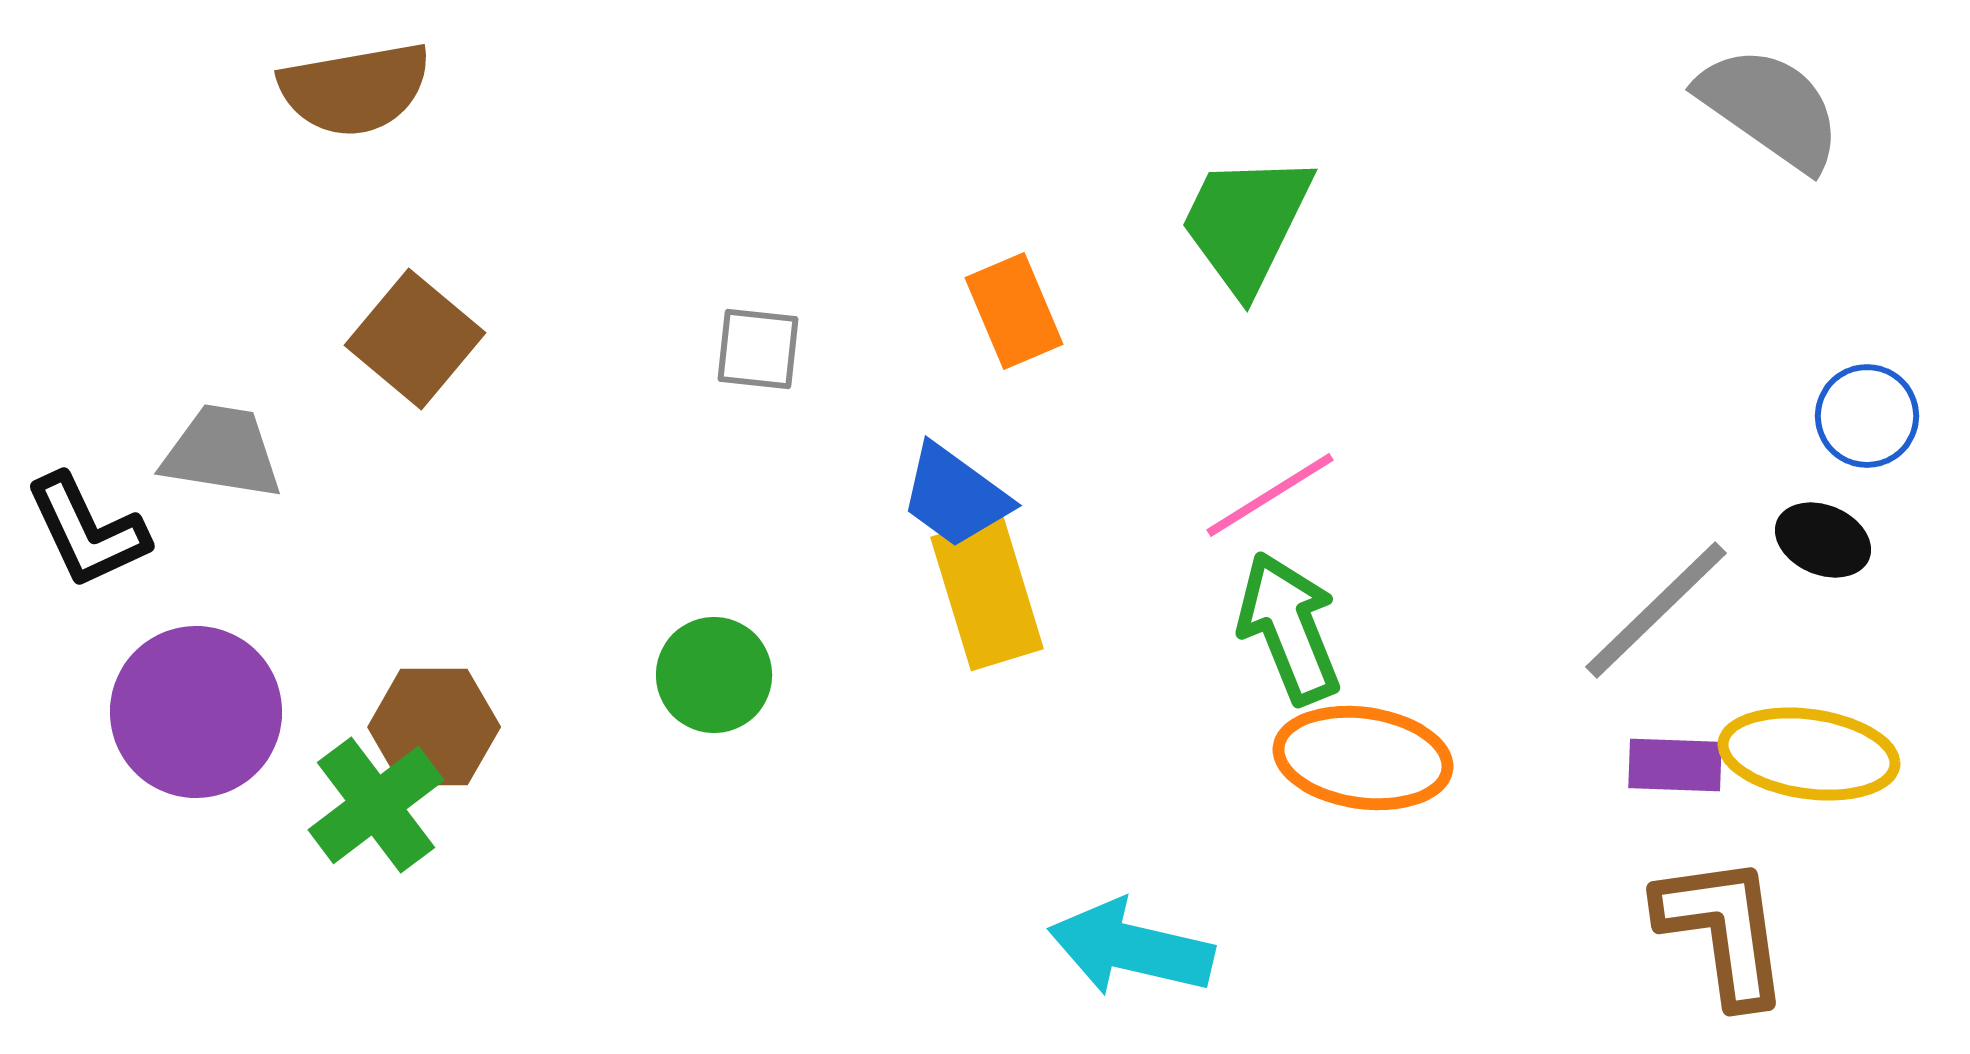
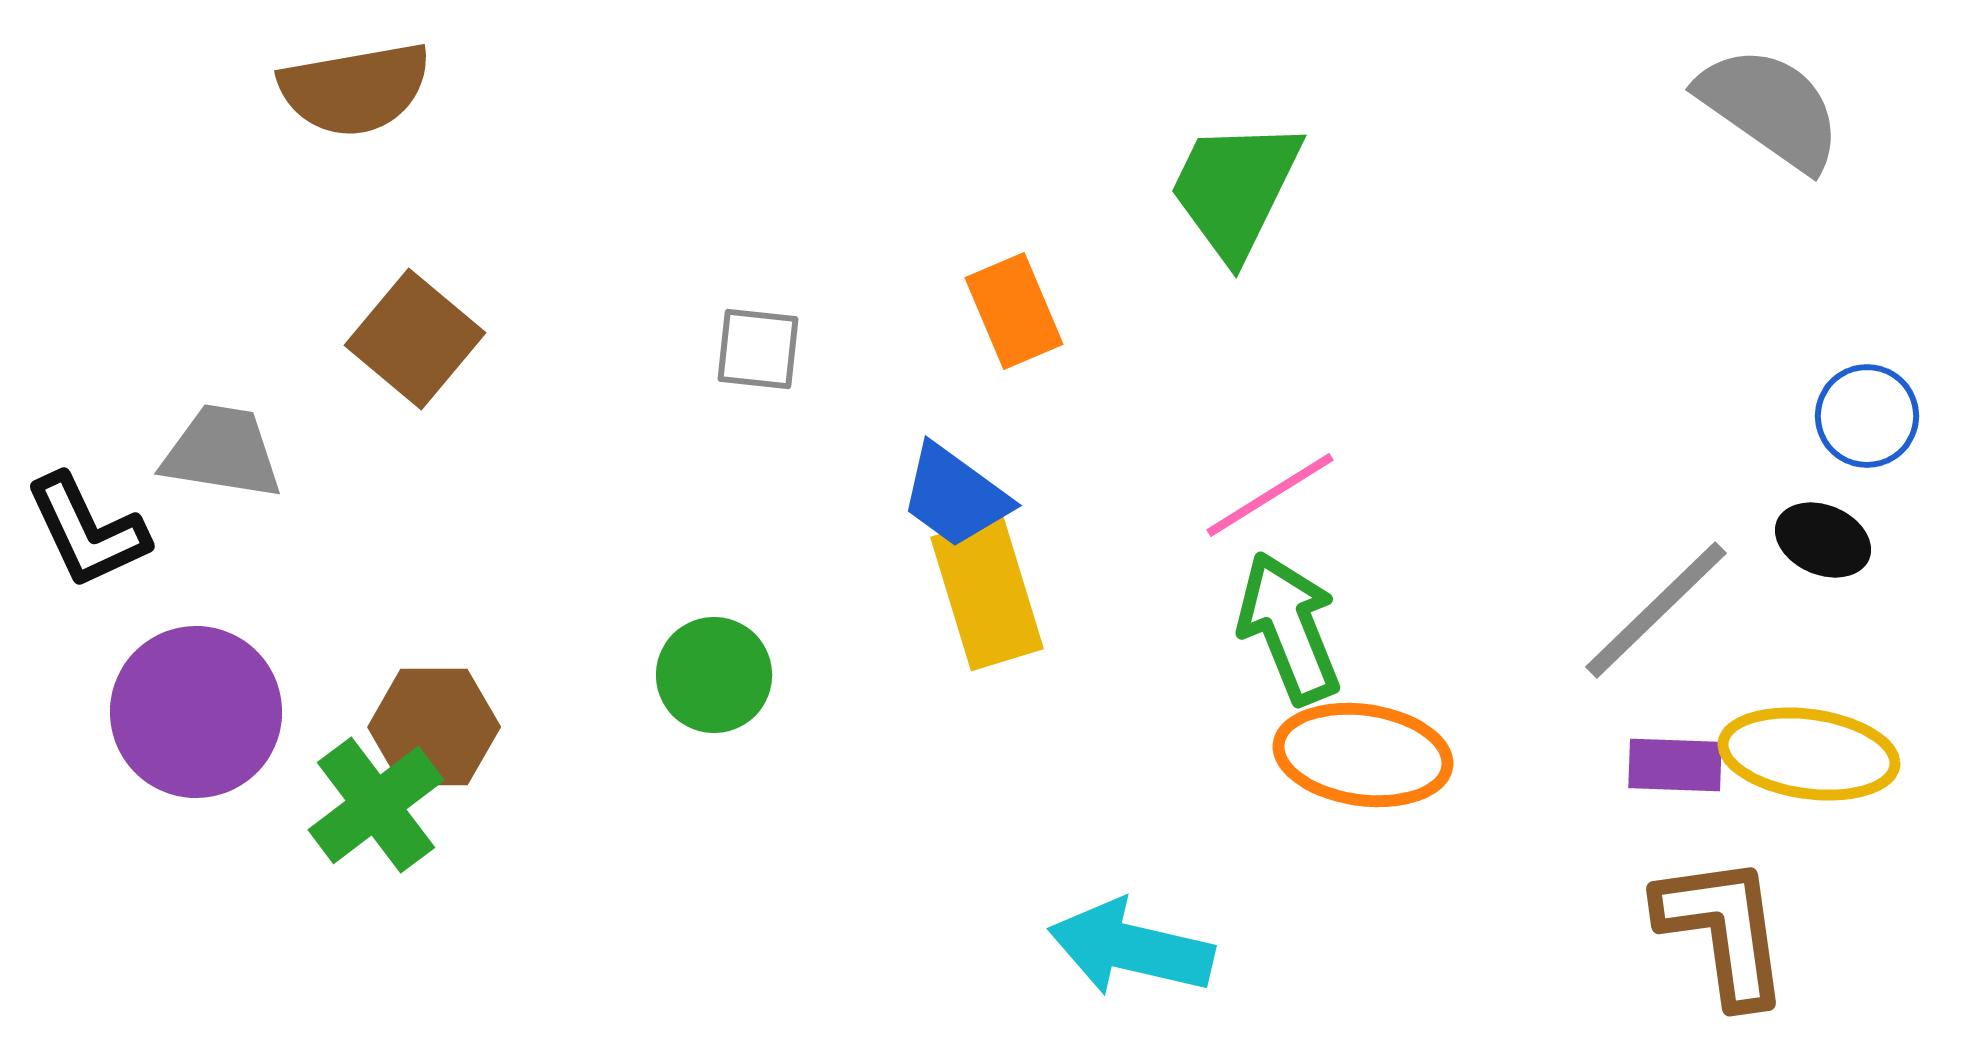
green trapezoid: moved 11 px left, 34 px up
orange ellipse: moved 3 px up
